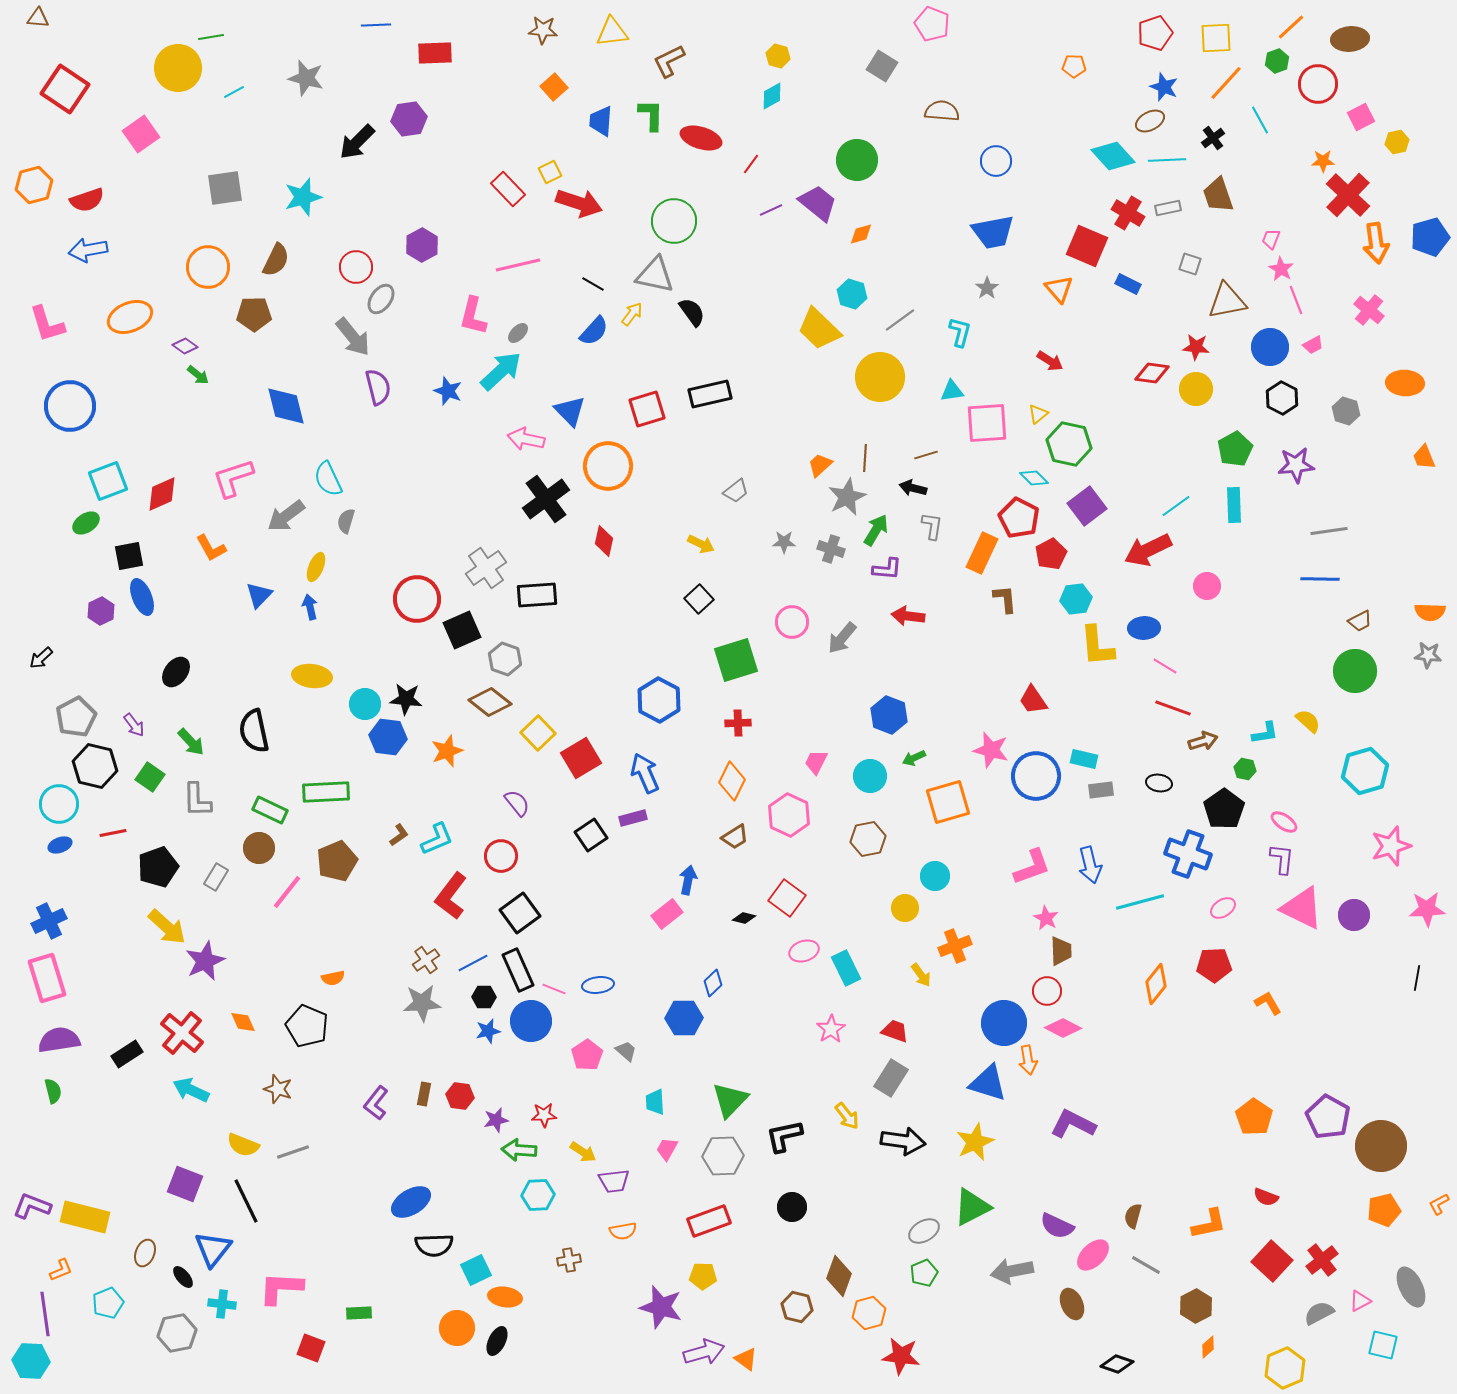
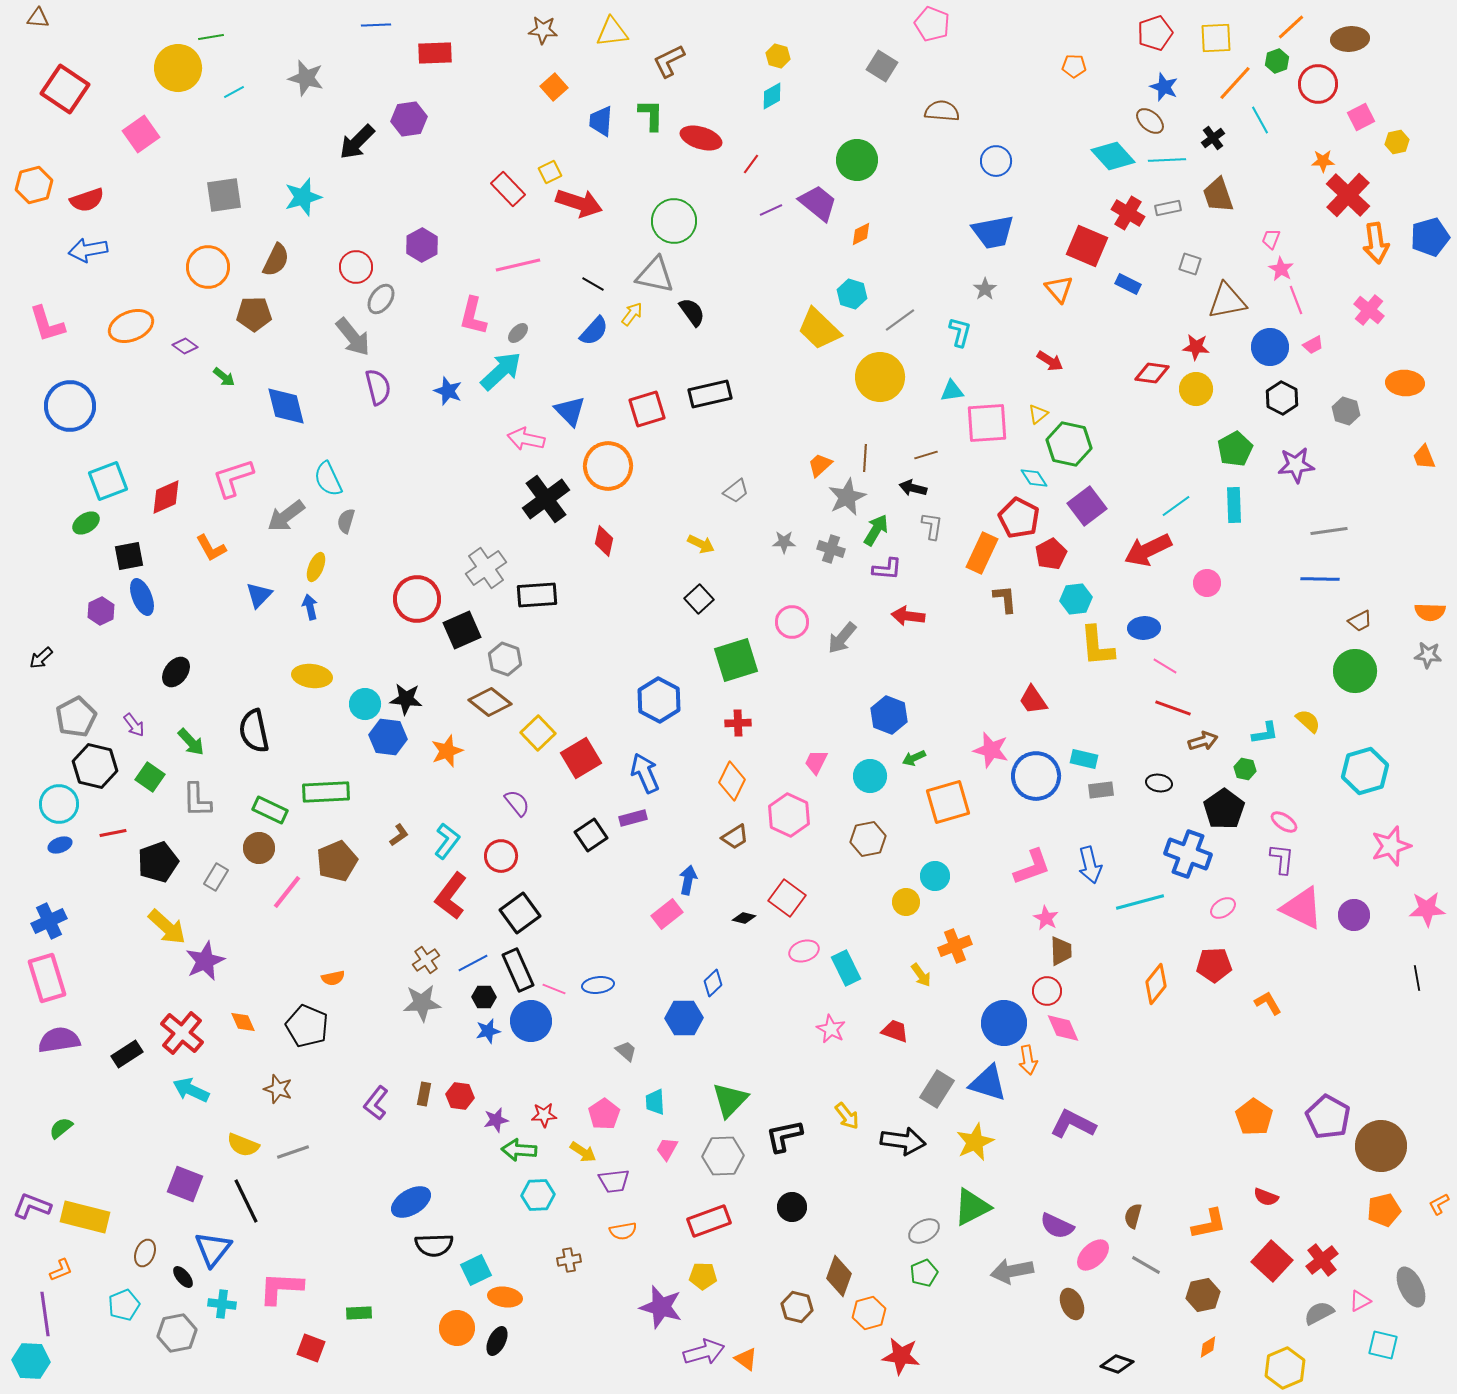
orange line at (1226, 83): moved 9 px right
brown ellipse at (1150, 121): rotated 68 degrees clockwise
gray square at (225, 188): moved 1 px left, 7 px down
orange diamond at (861, 234): rotated 10 degrees counterclockwise
gray star at (987, 288): moved 2 px left, 1 px down
orange ellipse at (130, 317): moved 1 px right, 9 px down
green arrow at (198, 375): moved 26 px right, 2 px down
cyan diamond at (1034, 478): rotated 12 degrees clockwise
red diamond at (162, 494): moved 4 px right, 3 px down
pink circle at (1207, 586): moved 3 px up
cyan L-shape at (437, 839): moved 10 px right, 2 px down; rotated 30 degrees counterclockwise
black pentagon at (158, 867): moved 5 px up
yellow circle at (905, 908): moved 1 px right, 6 px up
black line at (1417, 978): rotated 20 degrees counterclockwise
pink diamond at (1063, 1028): rotated 39 degrees clockwise
pink star at (831, 1029): rotated 12 degrees counterclockwise
pink pentagon at (587, 1055): moved 17 px right, 59 px down
gray rectangle at (891, 1078): moved 46 px right, 11 px down
green semicircle at (53, 1091): moved 8 px right, 37 px down; rotated 115 degrees counterclockwise
cyan pentagon at (108, 1303): moved 16 px right, 2 px down
brown hexagon at (1196, 1306): moved 7 px right, 11 px up; rotated 16 degrees clockwise
orange diamond at (1208, 1347): rotated 10 degrees clockwise
